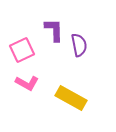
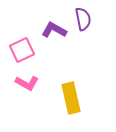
purple L-shape: rotated 60 degrees counterclockwise
purple semicircle: moved 4 px right, 26 px up
yellow rectangle: rotated 48 degrees clockwise
